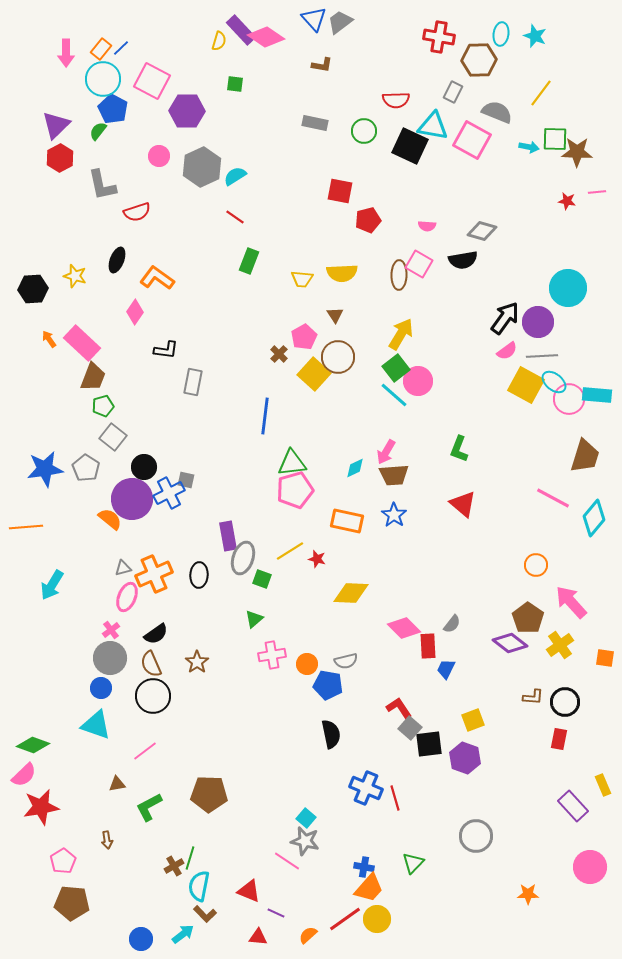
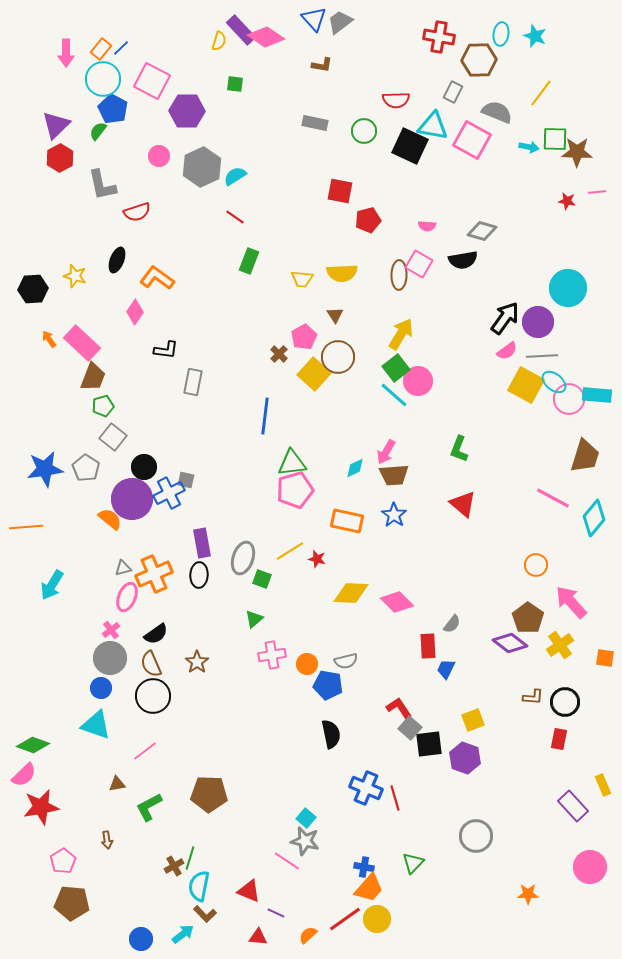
purple rectangle at (228, 536): moved 26 px left, 7 px down
pink diamond at (404, 628): moved 7 px left, 26 px up
